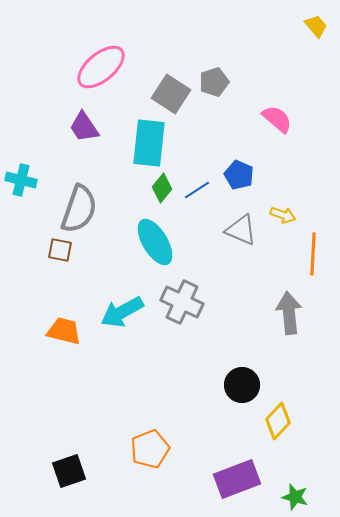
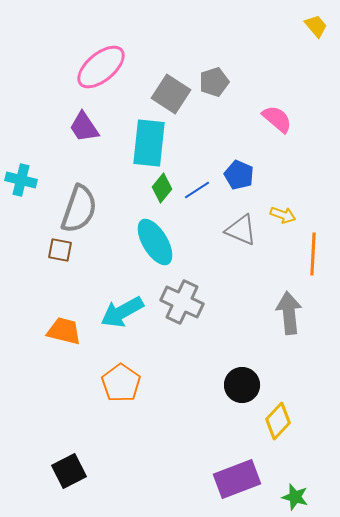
orange pentagon: moved 29 px left, 66 px up; rotated 15 degrees counterclockwise
black square: rotated 8 degrees counterclockwise
